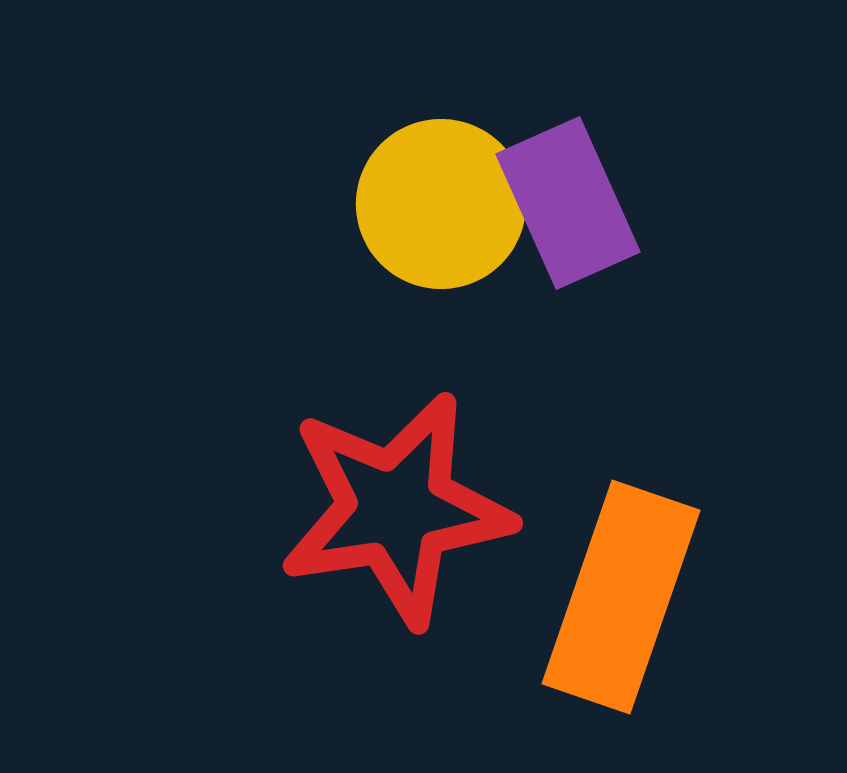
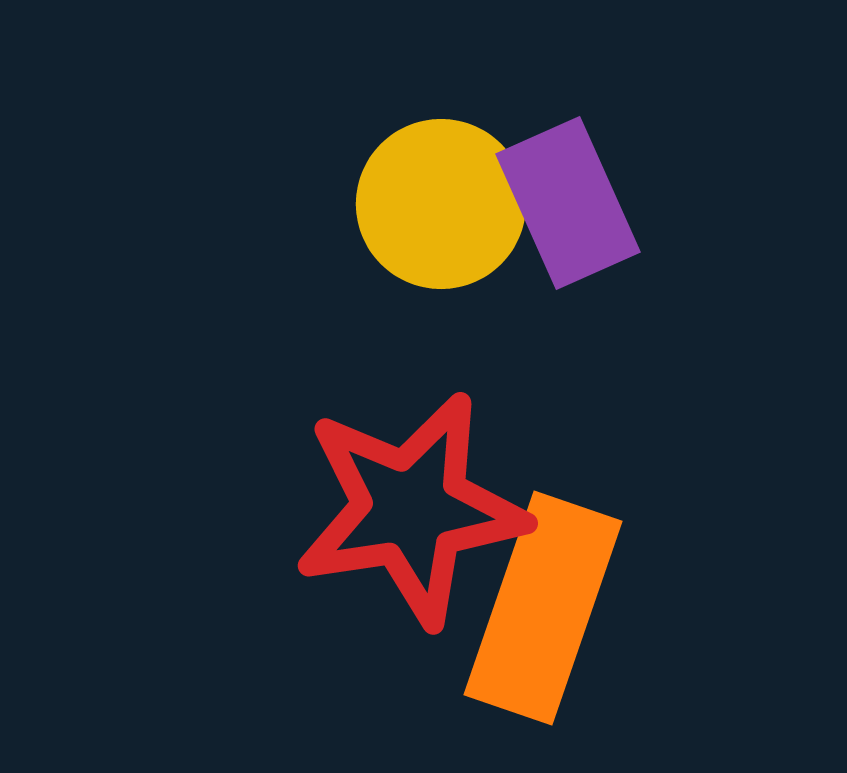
red star: moved 15 px right
orange rectangle: moved 78 px left, 11 px down
